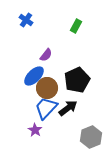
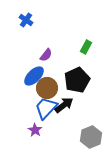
green rectangle: moved 10 px right, 21 px down
black arrow: moved 4 px left, 3 px up
